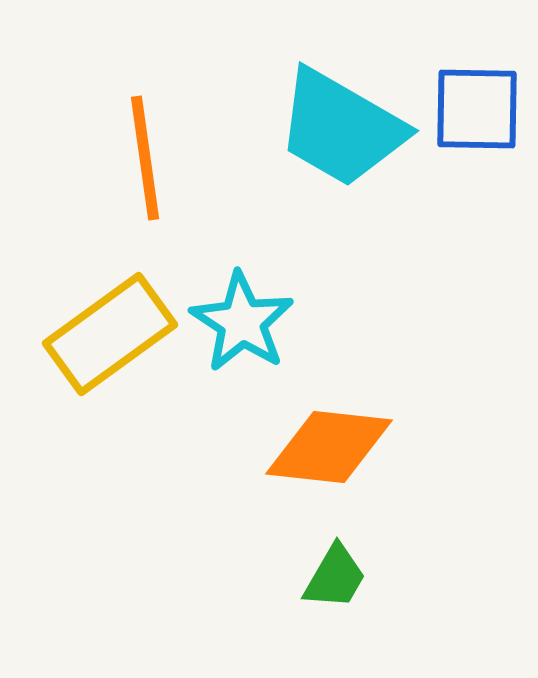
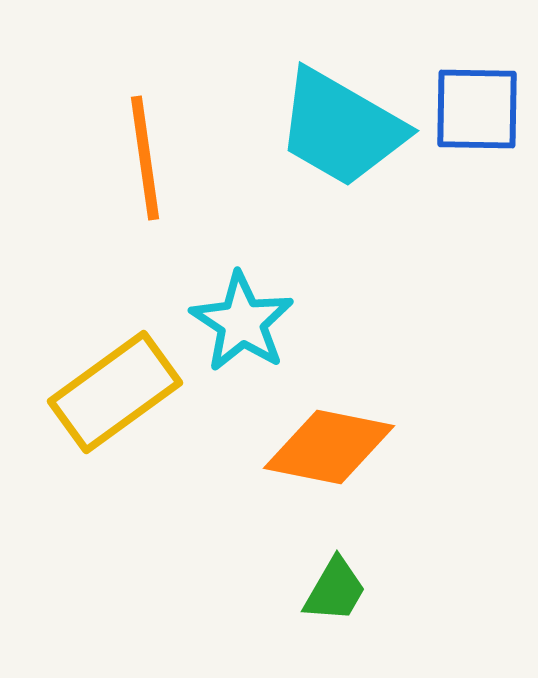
yellow rectangle: moved 5 px right, 58 px down
orange diamond: rotated 5 degrees clockwise
green trapezoid: moved 13 px down
